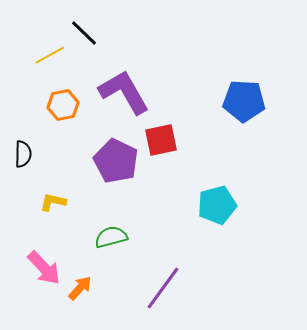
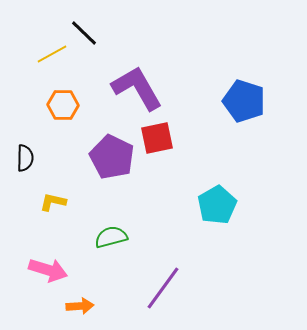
yellow line: moved 2 px right, 1 px up
purple L-shape: moved 13 px right, 4 px up
blue pentagon: rotated 15 degrees clockwise
orange hexagon: rotated 12 degrees clockwise
red square: moved 4 px left, 2 px up
black semicircle: moved 2 px right, 4 px down
purple pentagon: moved 4 px left, 4 px up
cyan pentagon: rotated 15 degrees counterclockwise
pink arrow: moved 4 px right, 2 px down; rotated 30 degrees counterclockwise
orange arrow: moved 18 px down; rotated 44 degrees clockwise
